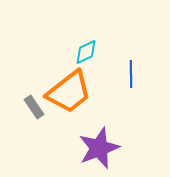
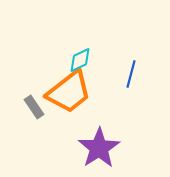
cyan diamond: moved 6 px left, 8 px down
blue line: rotated 16 degrees clockwise
purple star: rotated 12 degrees counterclockwise
